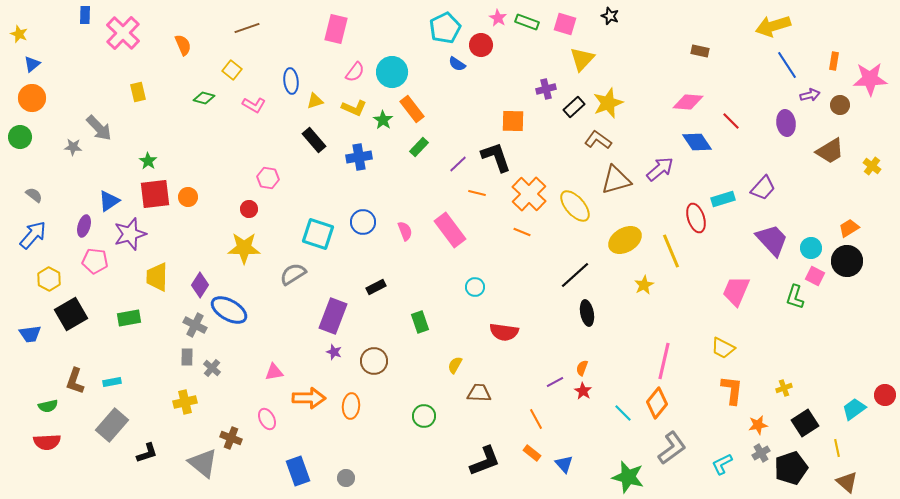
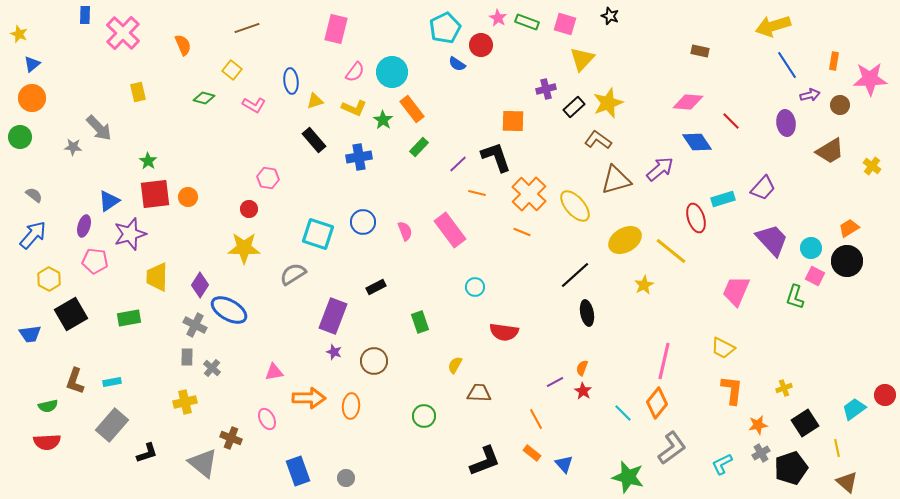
yellow line at (671, 251): rotated 28 degrees counterclockwise
